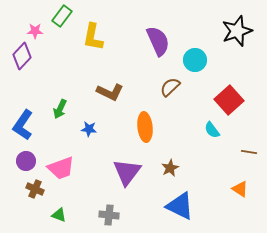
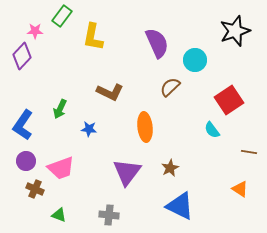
black star: moved 2 px left
purple semicircle: moved 1 px left, 2 px down
red square: rotated 8 degrees clockwise
